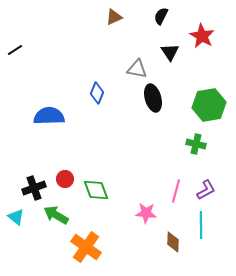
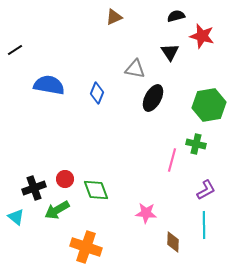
black semicircle: moved 15 px right; rotated 48 degrees clockwise
red star: rotated 15 degrees counterclockwise
gray triangle: moved 2 px left
black ellipse: rotated 44 degrees clockwise
blue semicircle: moved 31 px up; rotated 12 degrees clockwise
pink line: moved 4 px left, 31 px up
green arrow: moved 1 px right, 5 px up; rotated 60 degrees counterclockwise
cyan line: moved 3 px right
orange cross: rotated 16 degrees counterclockwise
